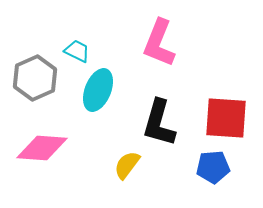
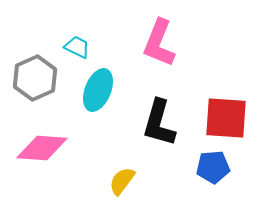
cyan trapezoid: moved 4 px up
yellow semicircle: moved 5 px left, 16 px down
